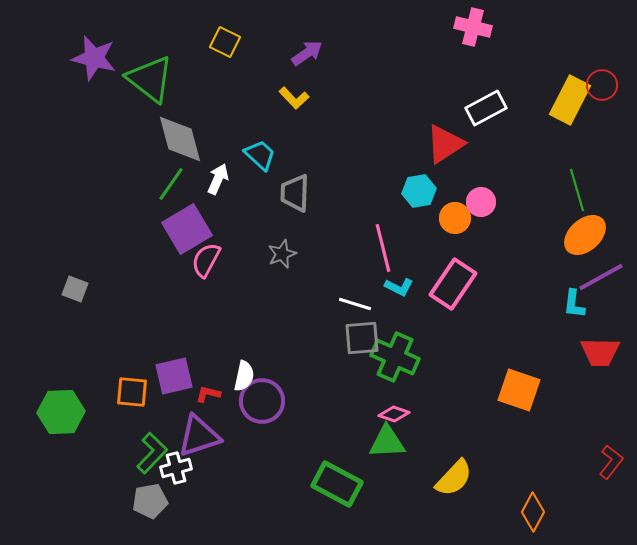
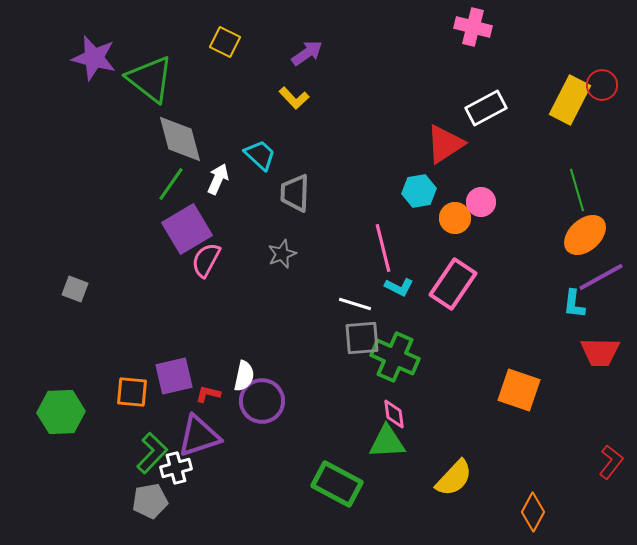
pink diamond at (394, 414): rotated 64 degrees clockwise
